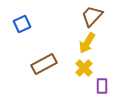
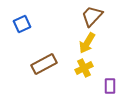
yellow cross: rotated 18 degrees clockwise
purple rectangle: moved 8 px right
